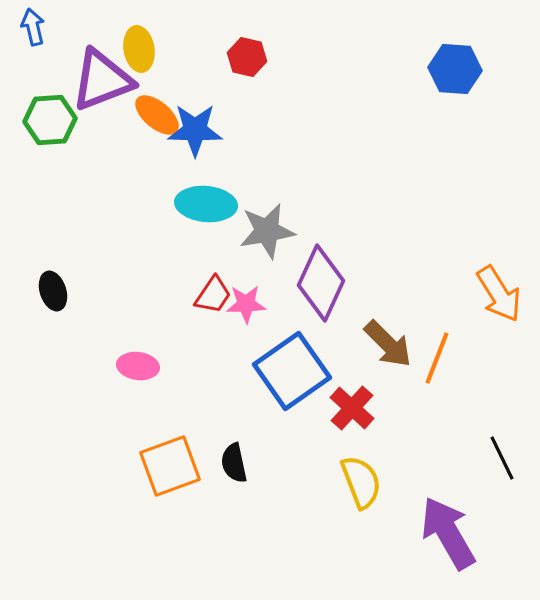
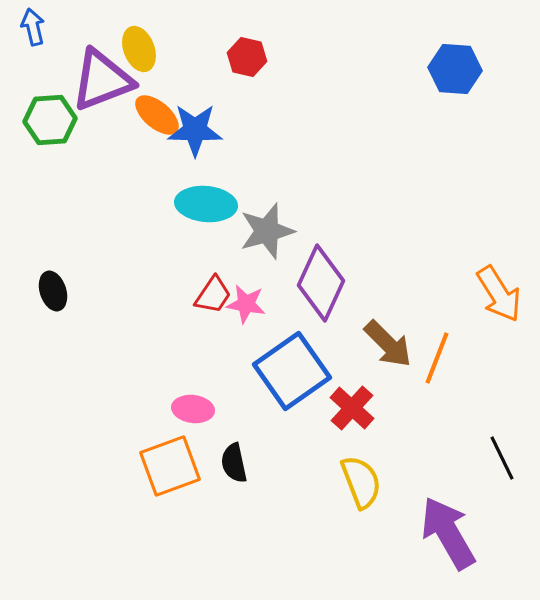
yellow ellipse: rotated 12 degrees counterclockwise
gray star: rotated 6 degrees counterclockwise
pink star: rotated 12 degrees clockwise
pink ellipse: moved 55 px right, 43 px down
